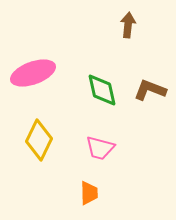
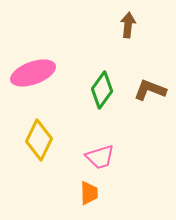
green diamond: rotated 48 degrees clockwise
pink trapezoid: moved 9 px down; rotated 32 degrees counterclockwise
